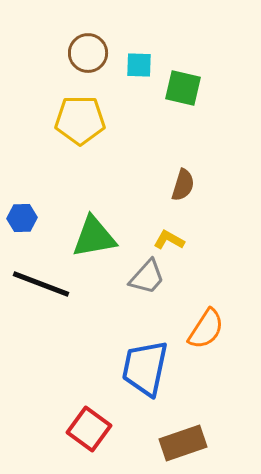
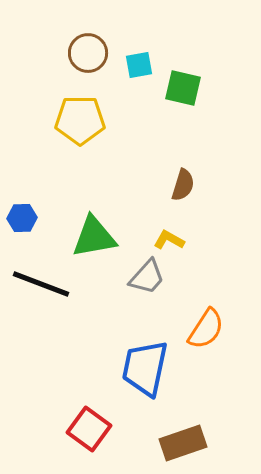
cyan square: rotated 12 degrees counterclockwise
